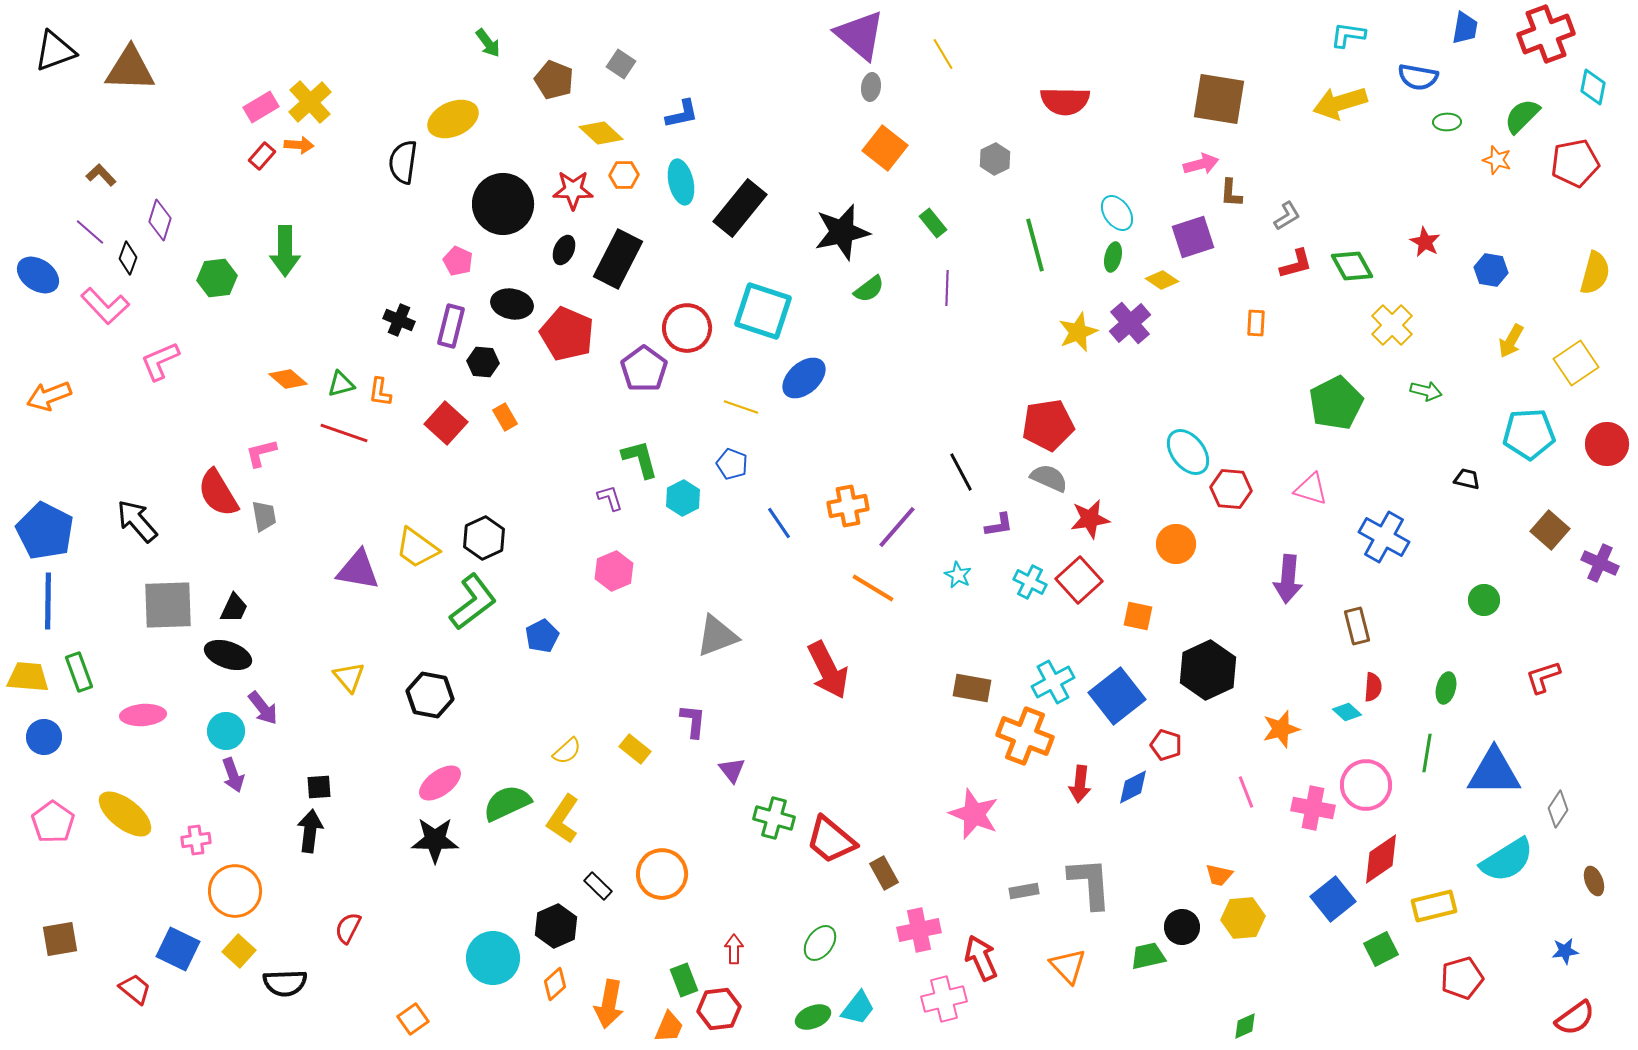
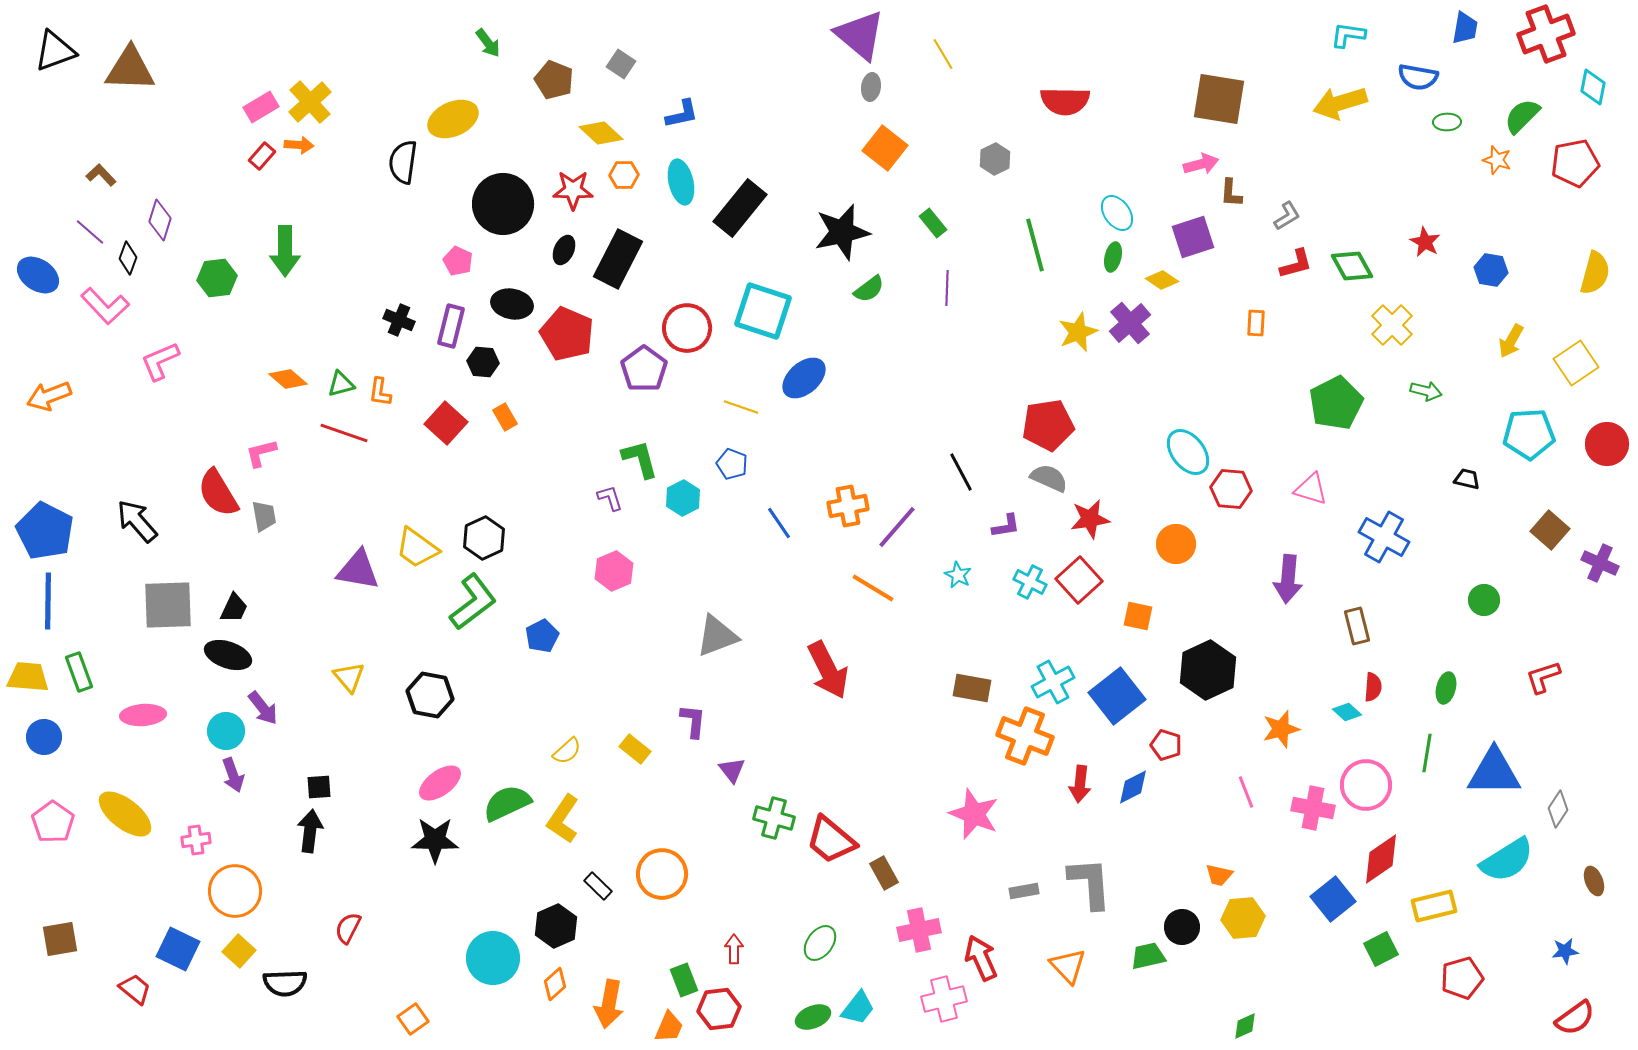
purple L-shape at (999, 525): moved 7 px right, 1 px down
